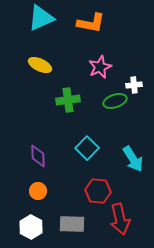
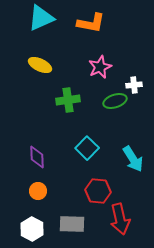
purple diamond: moved 1 px left, 1 px down
white hexagon: moved 1 px right, 2 px down
